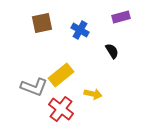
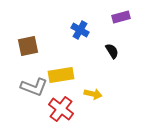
brown square: moved 14 px left, 23 px down
yellow rectangle: rotated 30 degrees clockwise
